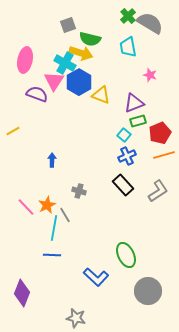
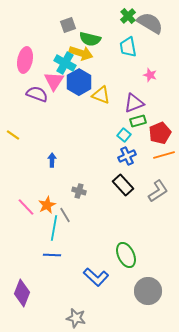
yellow line: moved 4 px down; rotated 64 degrees clockwise
